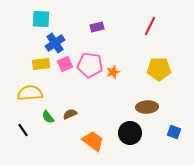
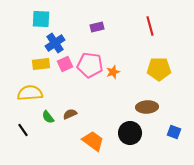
red line: rotated 42 degrees counterclockwise
